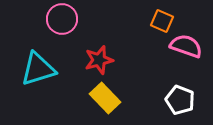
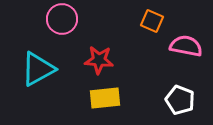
orange square: moved 10 px left
pink semicircle: rotated 8 degrees counterclockwise
red star: rotated 20 degrees clockwise
cyan triangle: rotated 12 degrees counterclockwise
yellow rectangle: rotated 52 degrees counterclockwise
